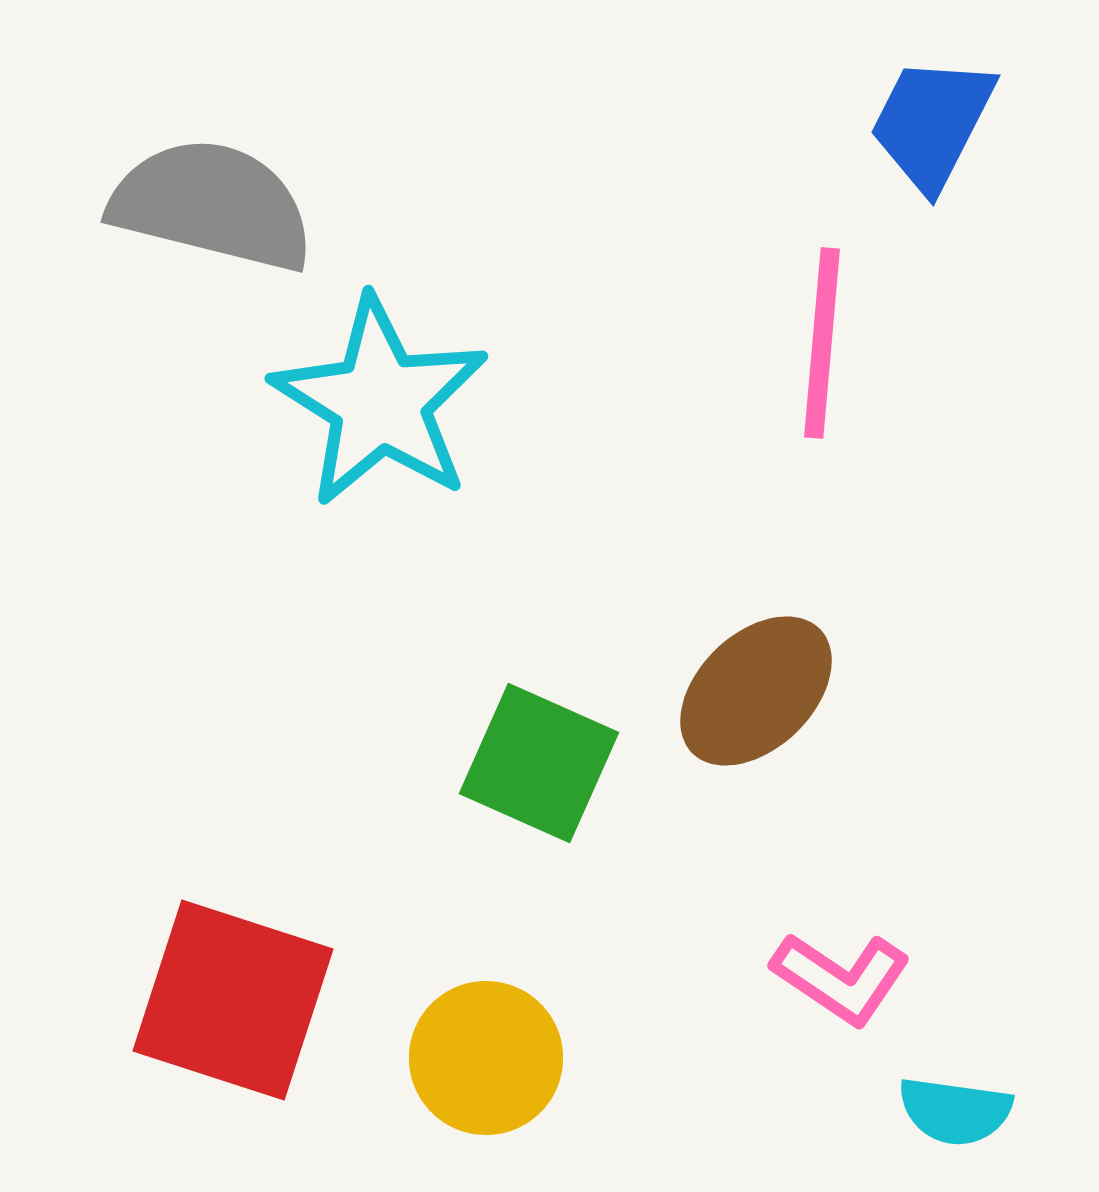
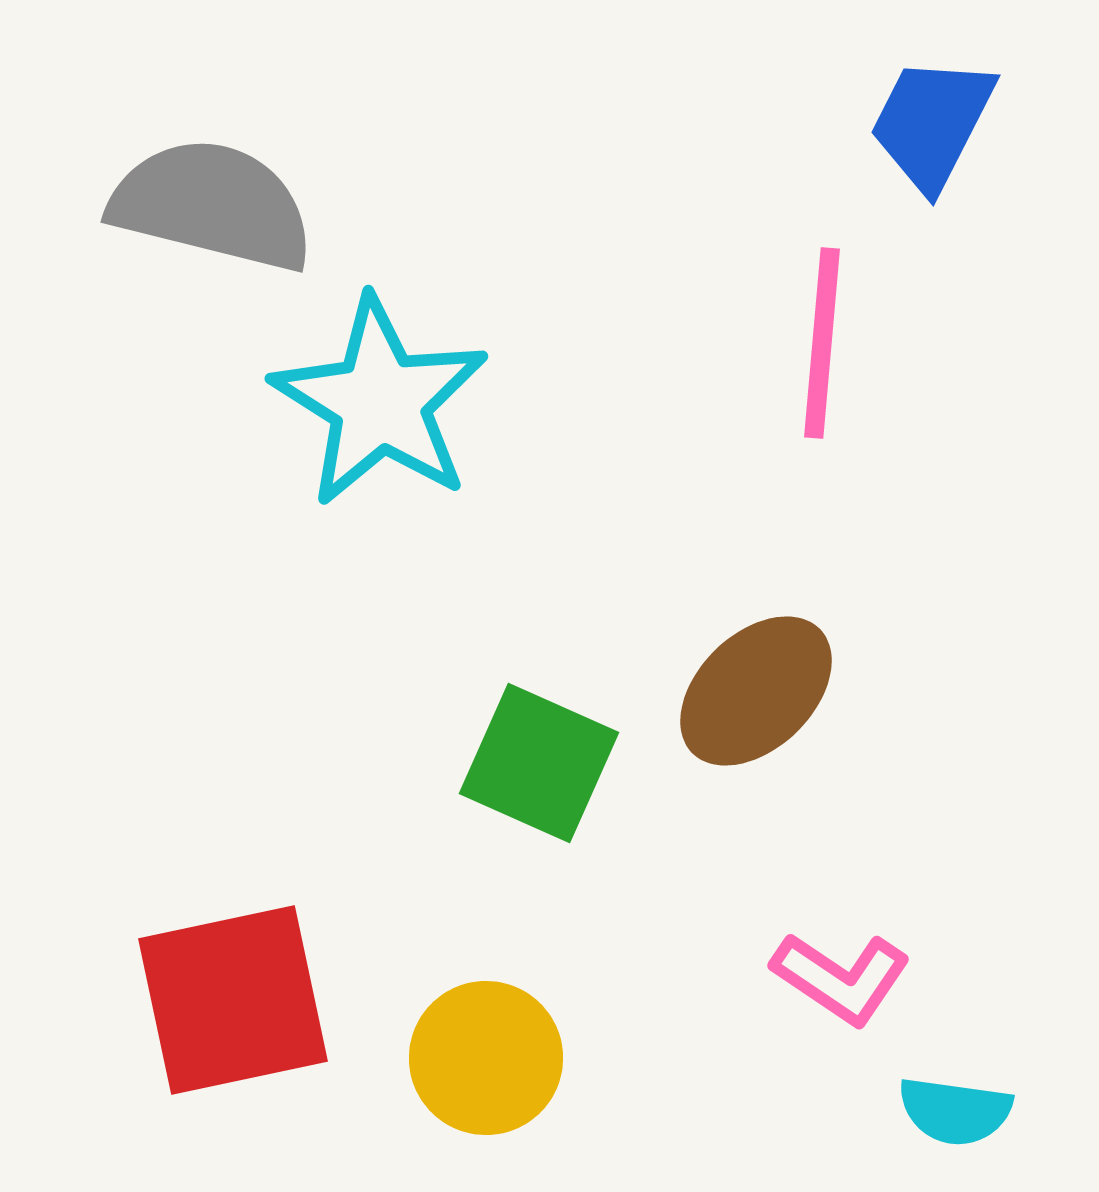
red square: rotated 30 degrees counterclockwise
